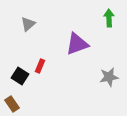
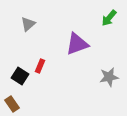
green arrow: rotated 138 degrees counterclockwise
